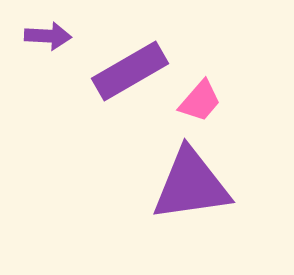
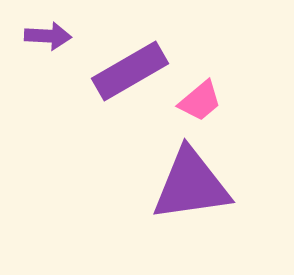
pink trapezoid: rotated 9 degrees clockwise
